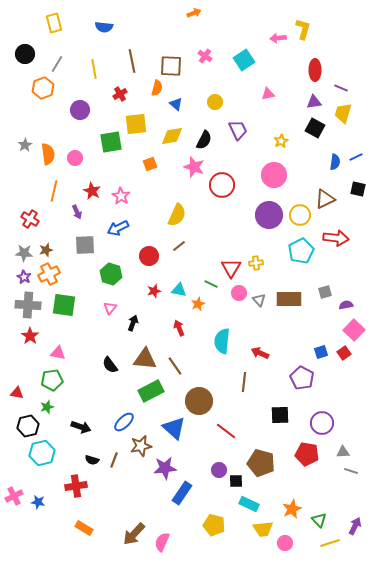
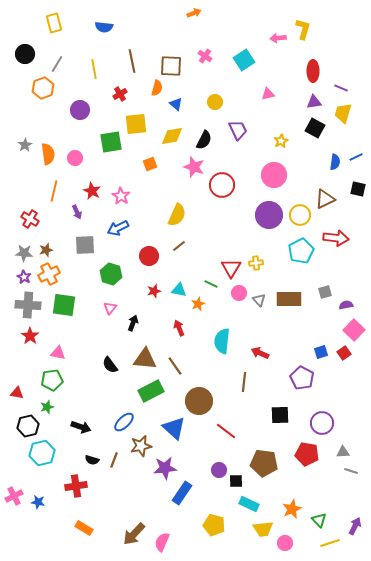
red ellipse at (315, 70): moved 2 px left, 1 px down
brown pentagon at (261, 463): moved 3 px right; rotated 8 degrees counterclockwise
